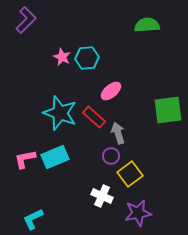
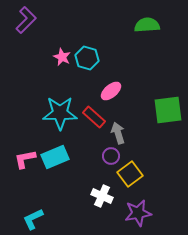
cyan hexagon: rotated 20 degrees clockwise
cyan star: rotated 20 degrees counterclockwise
